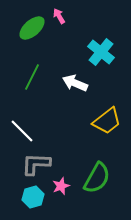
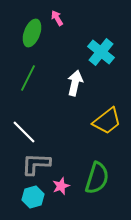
pink arrow: moved 2 px left, 2 px down
green ellipse: moved 5 px down; rotated 28 degrees counterclockwise
green line: moved 4 px left, 1 px down
white arrow: rotated 80 degrees clockwise
white line: moved 2 px right, 1 px down
green semicircle: rotated 12 degrees counterclockwise
